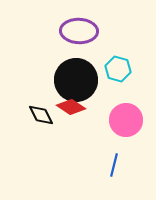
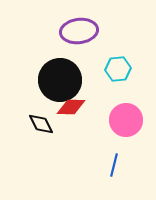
purple ellipse: rotated 9 degrees counterclockwise
cyan hexagon: rotated 20 degrees counterclockwise
black circle: moved 16 px left
red diamond: rotated 32 degrees counterclockwise
black diamond: moved 9 px down
